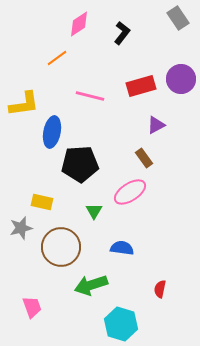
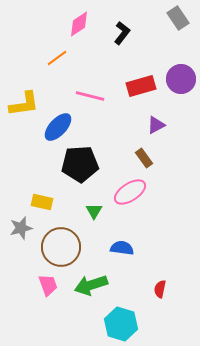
blue ellipse: moved 6 px right, 5 px up; rotated 32 degrees clockwise
pink trapezoid: moved 16 px right, 22 px up
